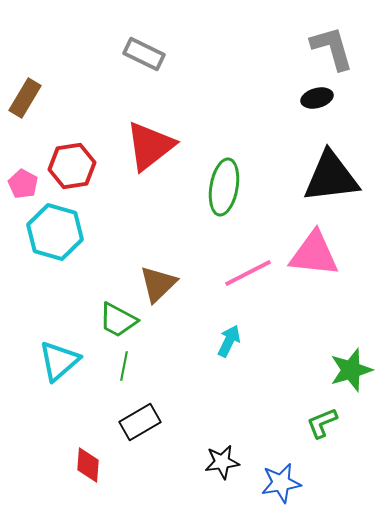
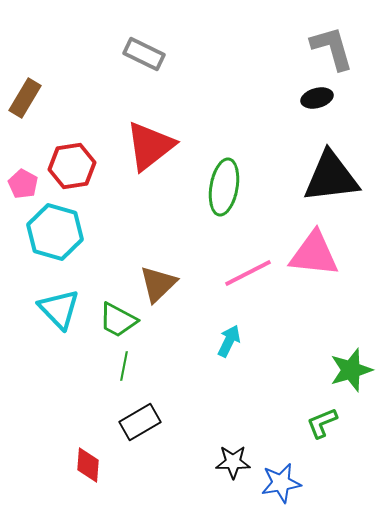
cyan triangle: moved 52 px up; rotated 33 degrees counterclockwise
black star: moved 11 px right; rotated 8 degrees clockwise
